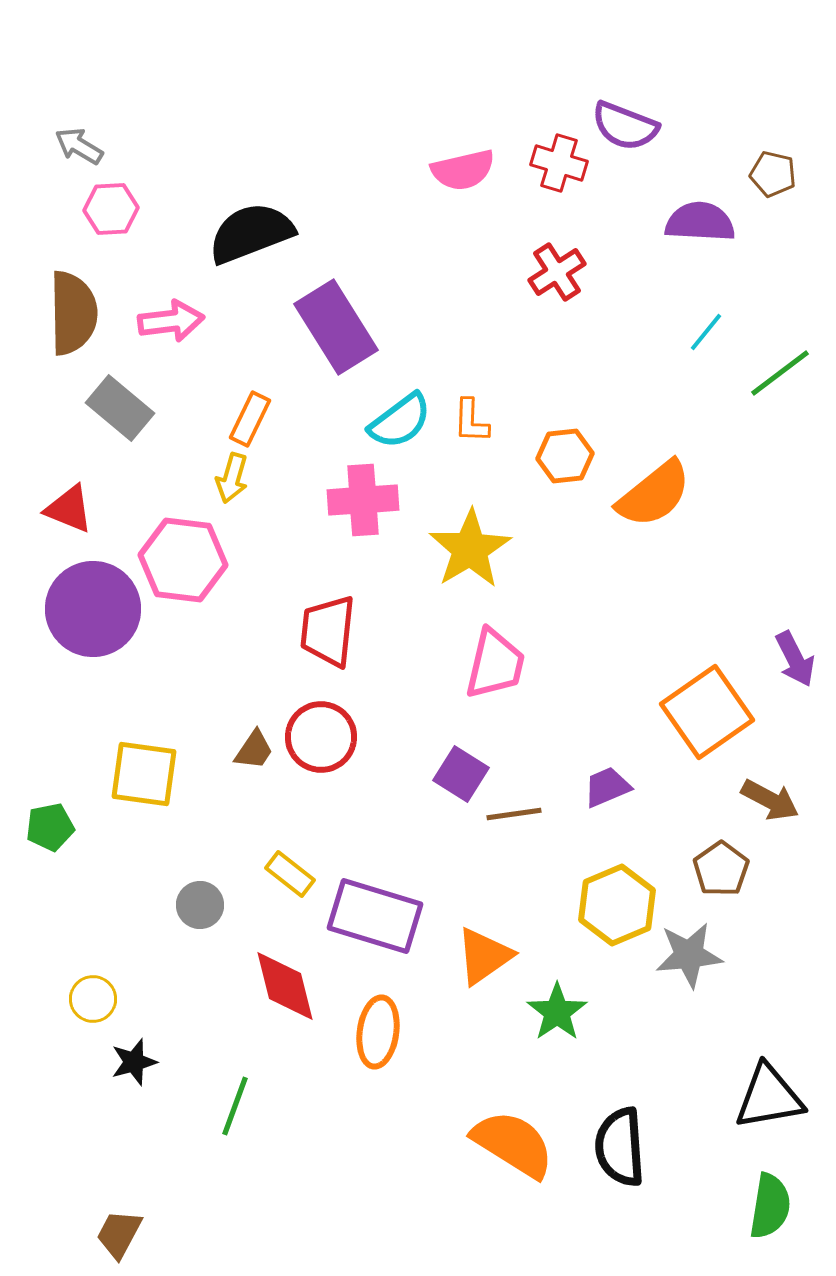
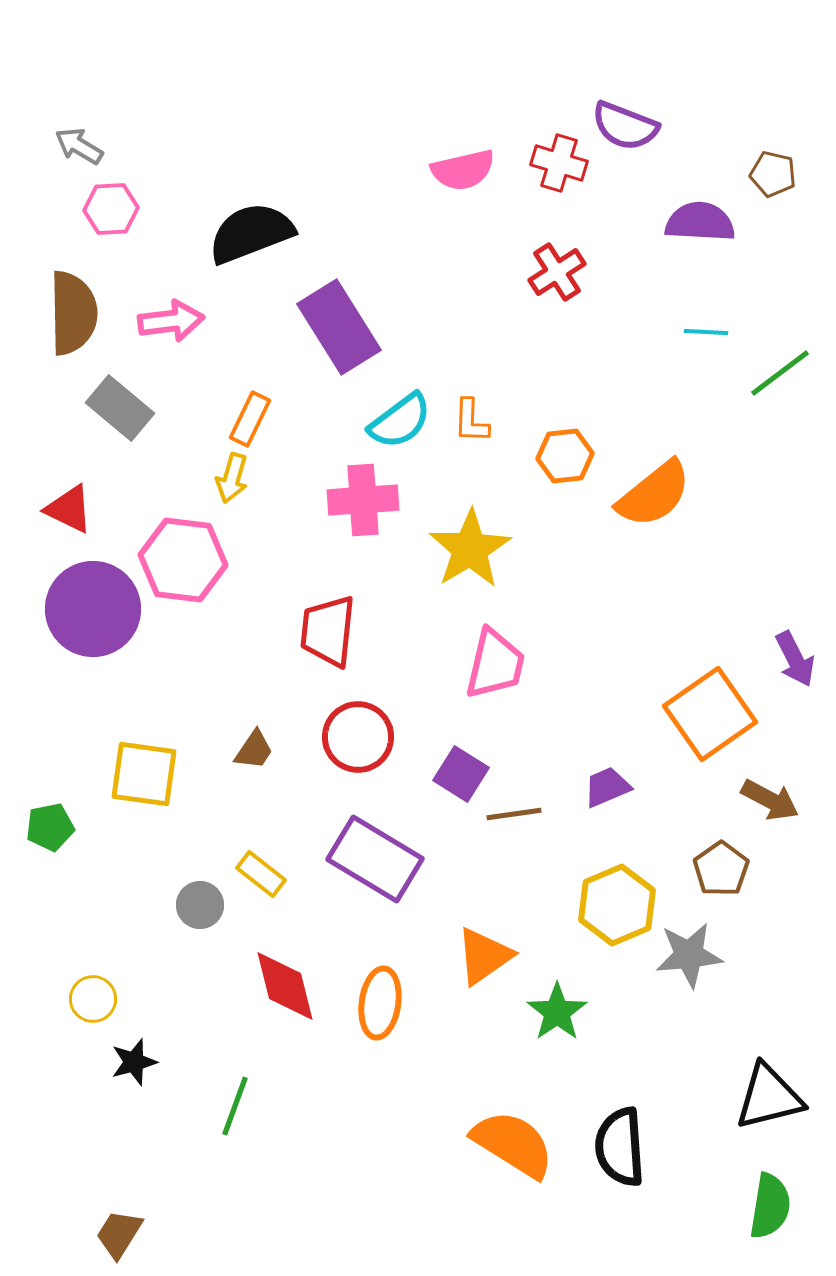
purple rectangle at (336, 327): moved 3 px right
cyan line at (706, 332): rotated 54 degrees clockwise
red triangle at (69, 509): rotated 4 degrees clockwise
orange square at (707, 712): moved 3 px right, 2 px down
red circle at (321, 737): moved 37 px right
yellow rectangle at (290, 874): moved 29 px left
purple rectangle at (375, 916): moved 57 px up; rotated 14 degrees clockwise
orange ellipse at (378, 1032): moved 2 px right, 29 px up
black triangle at (769, 1097): rotated 4 degrees counterclockwise
brown trapezoid at (119, 1234): rotated 4 degrees clockwise
